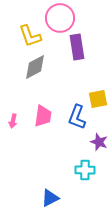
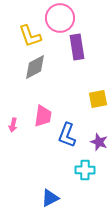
blue L-shape: moved 10 px left, 18 px down
pink arrow: moved 4 px down
